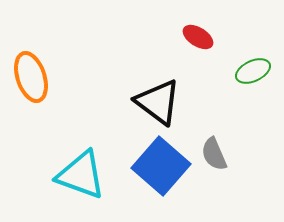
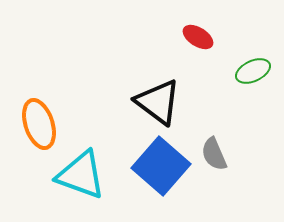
orange ellipse: moved 8 px right, 47 px down
